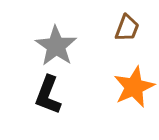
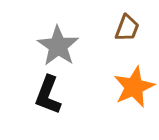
gray star: moved 2 px right
